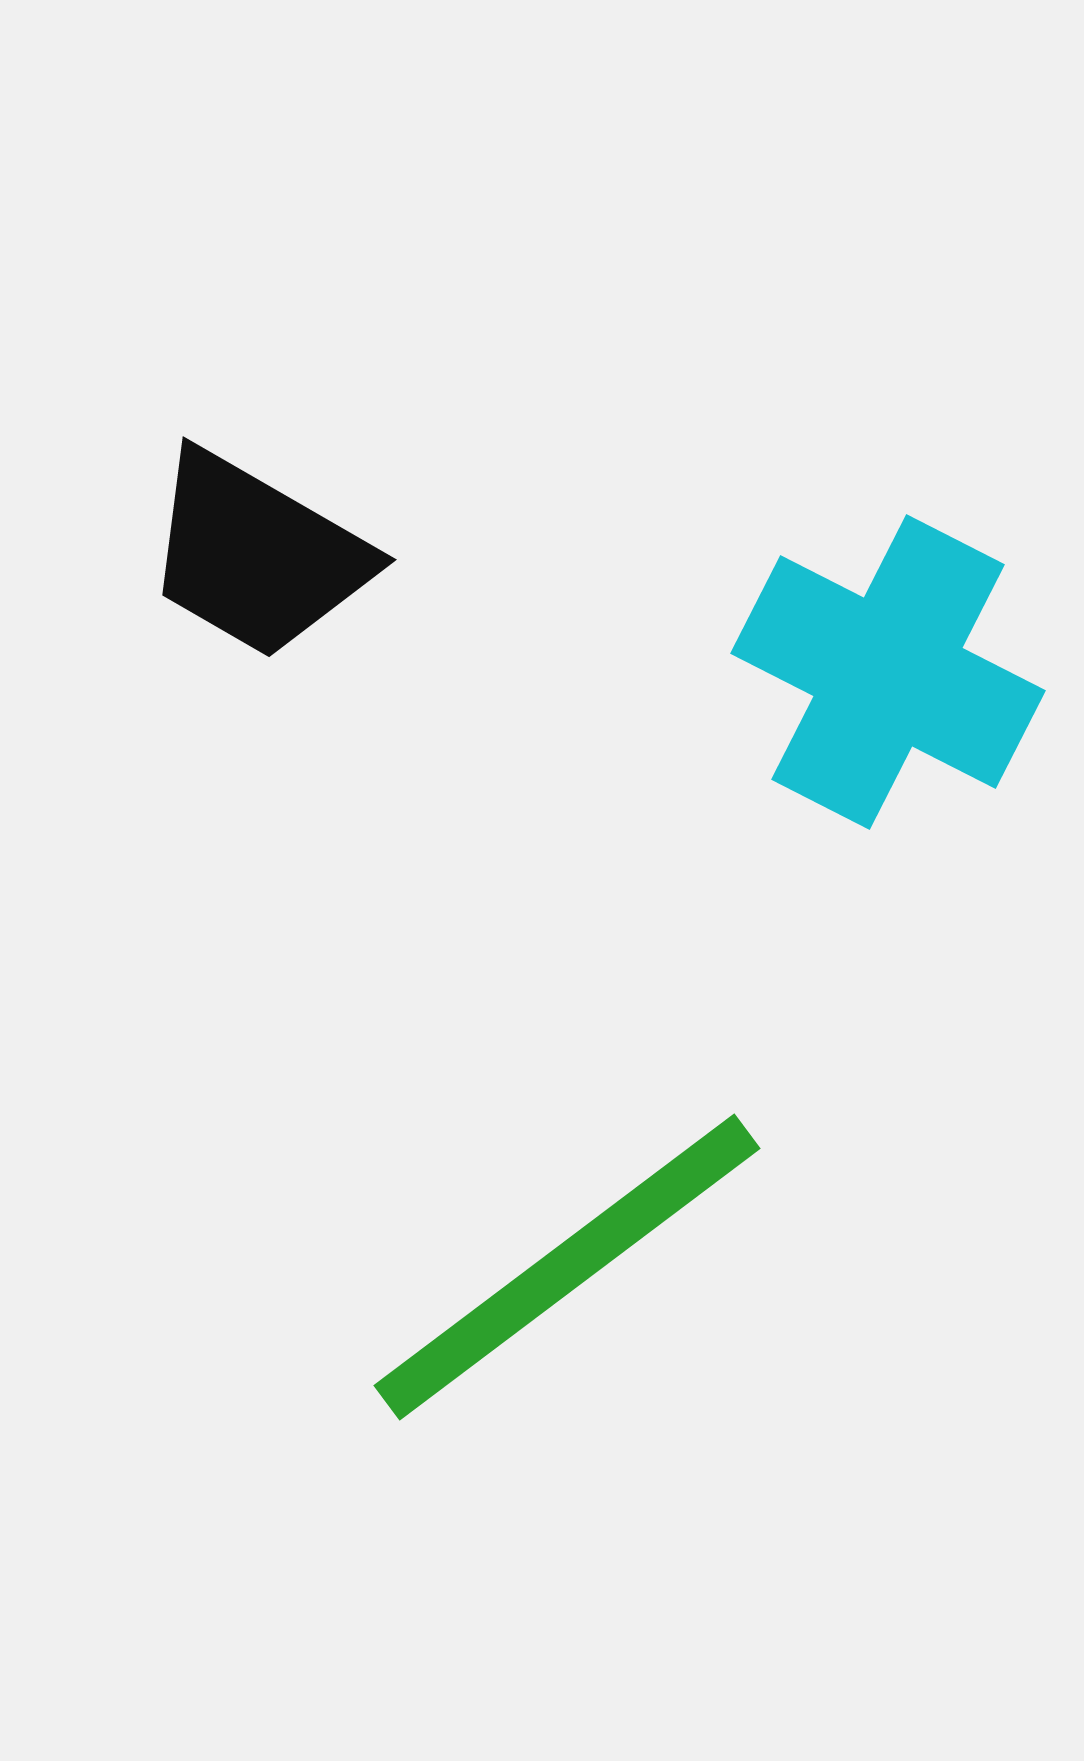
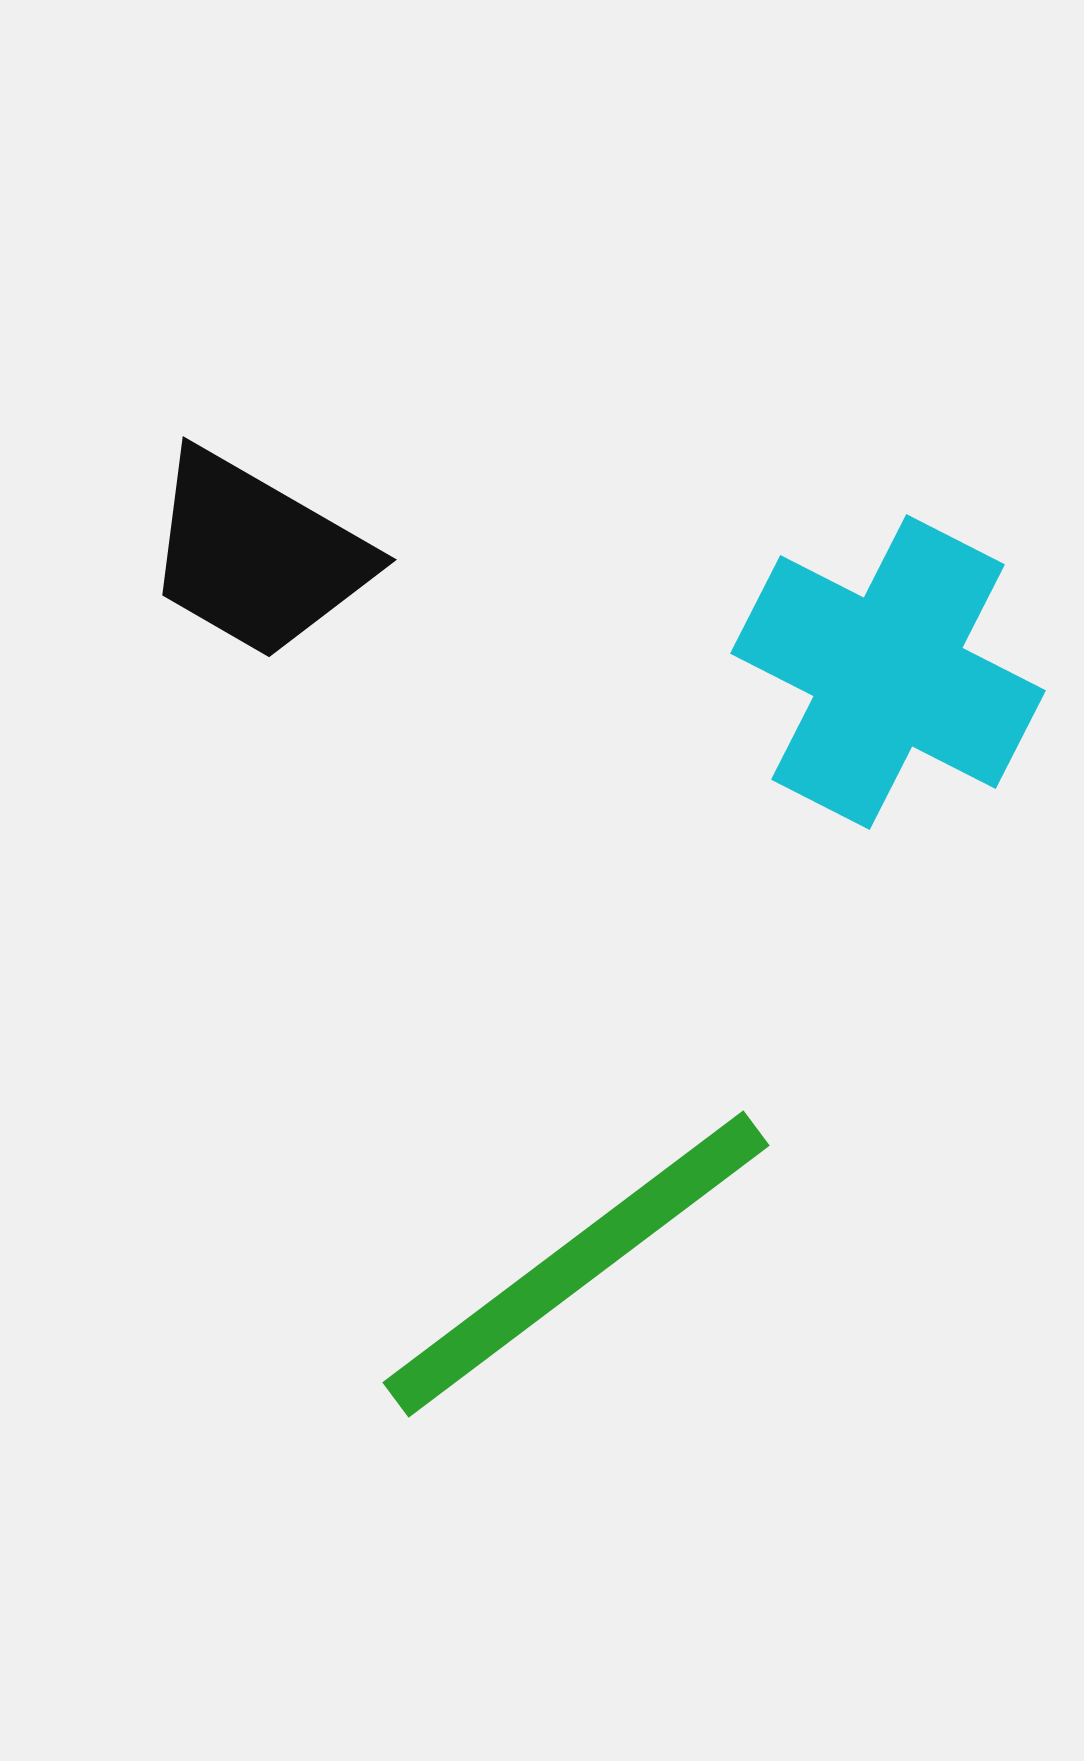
green line: moved 9 px right, 3 px up
